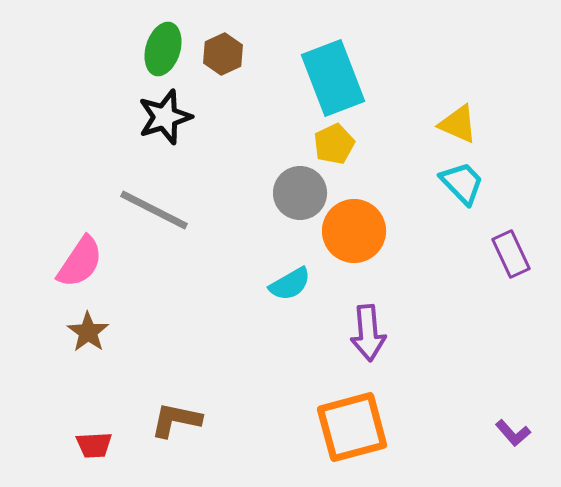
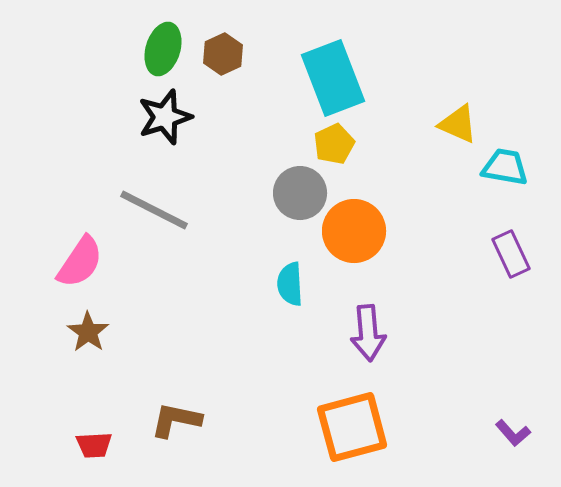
cyan trapezoid: moved 43 px right, 16 px up; rotated 36 degrees counterclockwise
cyan semicircle: rotated 117 degrees clockwise
